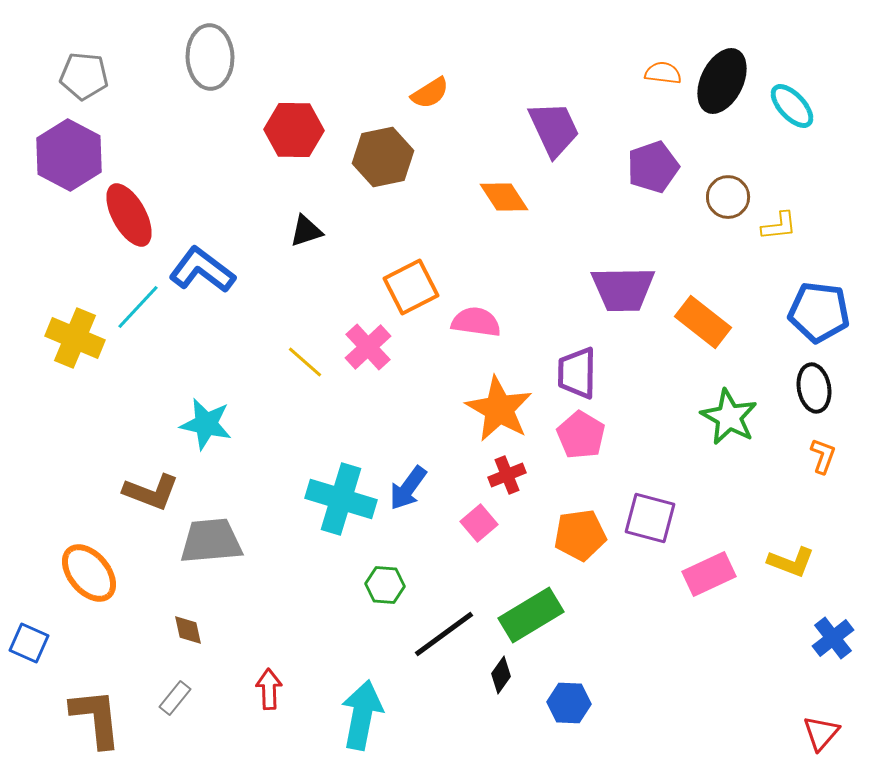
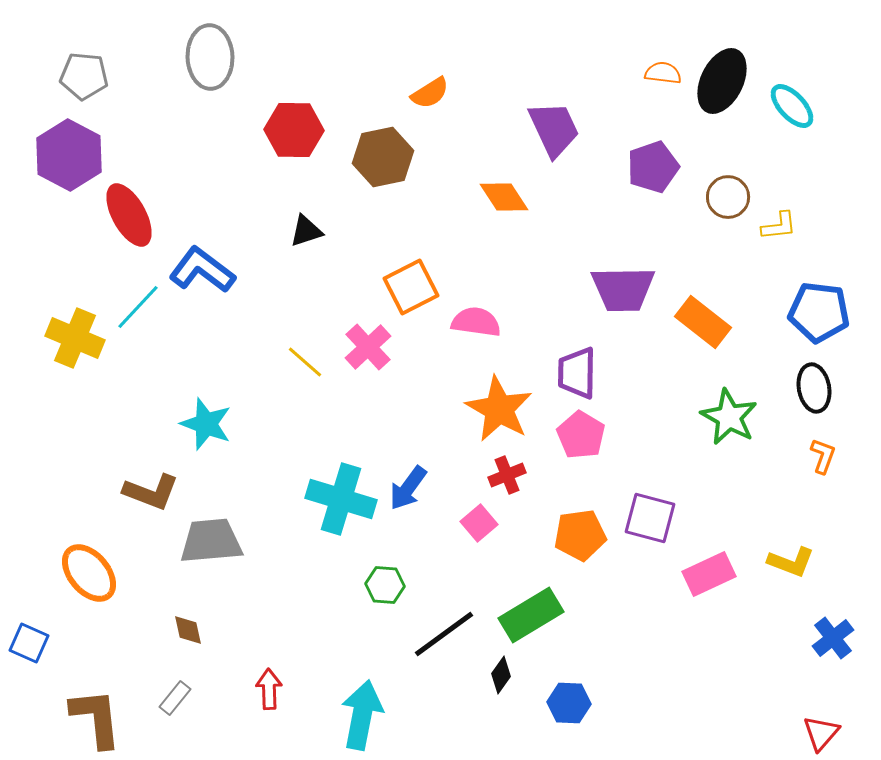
cyan star at (206, 424): rotated 8 degrees clockwise
